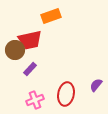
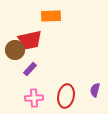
orange rectangle: rotated 18 degrees clockwise
purple semicircle: moved 1 px left, 5 px down; rotated 24 degrees counterclockwise
red ellipse: moved 2 px down
pink cross: moved 1 px left, 2 px up; rotated 18 degrees clockwise
